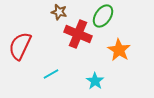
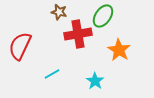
red cross: rotated 32 degrees counterclockwise
cyan line: moved 1 px right
